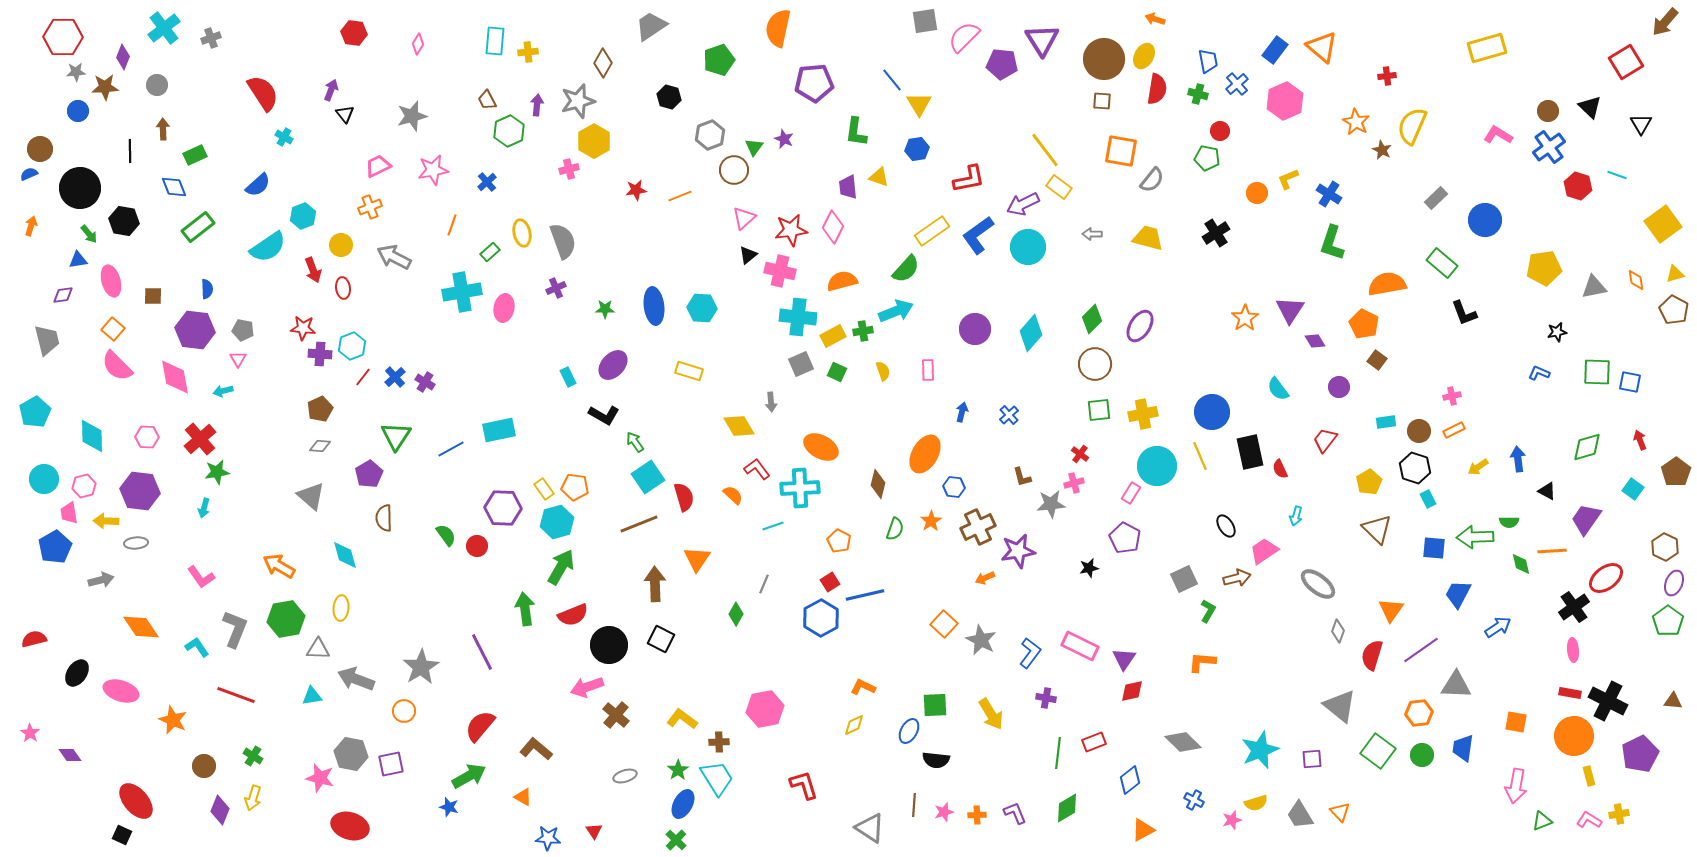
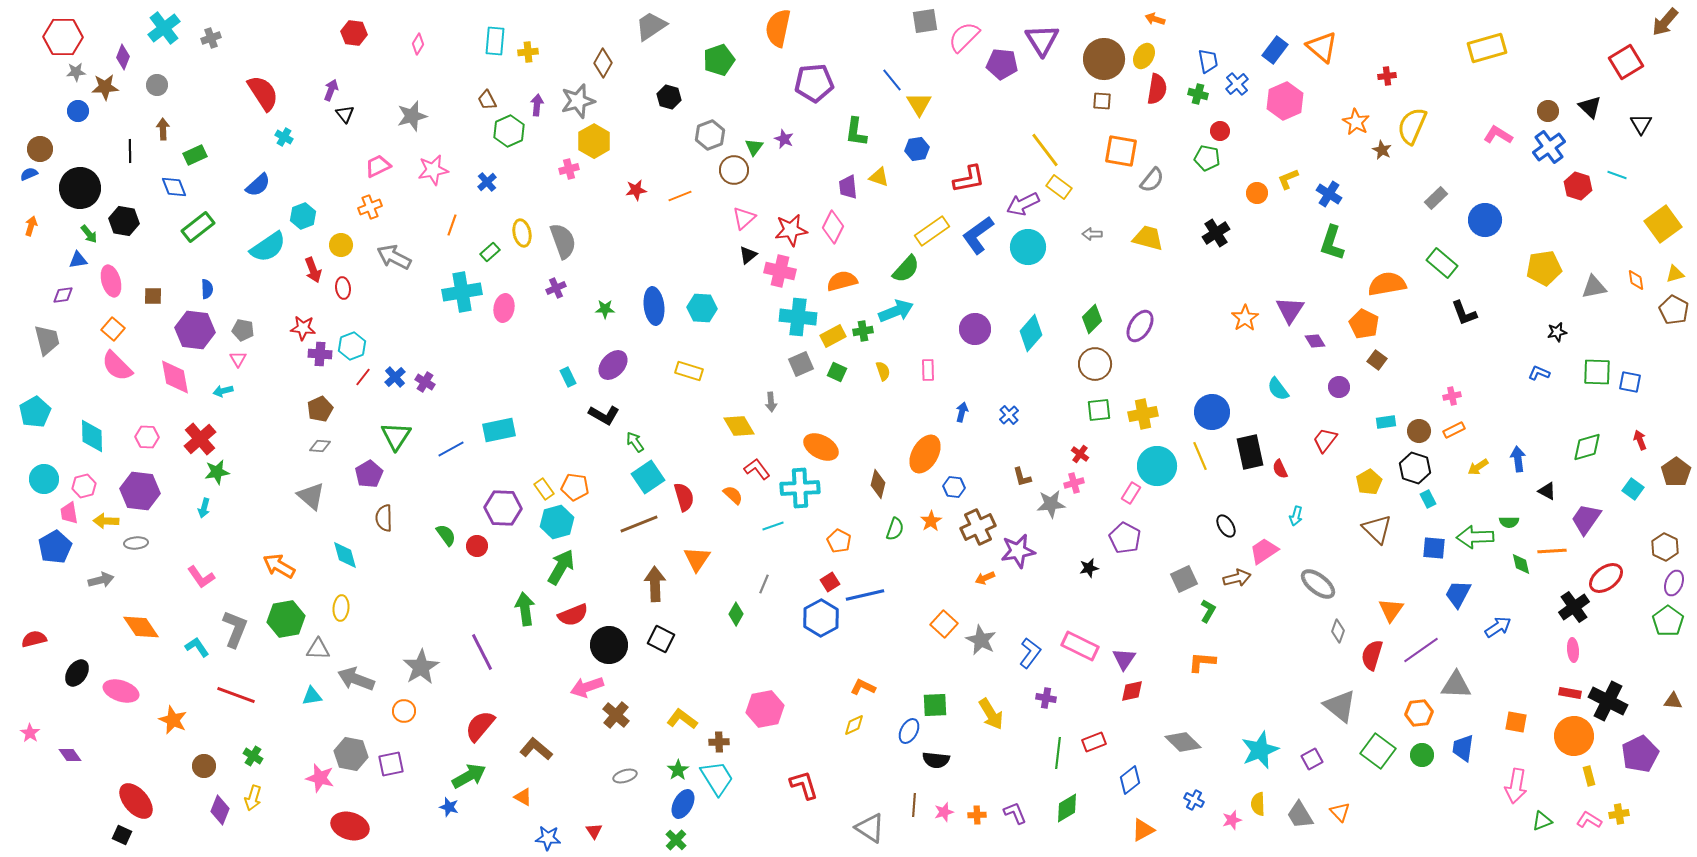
purple square at (1312, 759): rotated 25 degrees counterclockwise
yellow semicircle at (1256, 803): moved 2 px right, 1 px down; rotated 105 degrees clockwise
